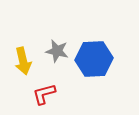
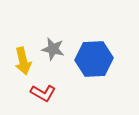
gray star: moved 4 px left, 2 px up
red L-shape: moved 1 px left, 1 px up; rotated 135 degrees counterclockwise
